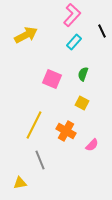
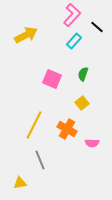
black line: moved 5 px left, 4 px up; rotated 24 degrees counterclockwise
cyan rectangle: moved 1 px up
yellow square: rotated 24 degrees clockwise
orange cross: moved 1 px right, 2 px up
pink semicircle: moved 2 px up; rotated 48 degrees clockwise
